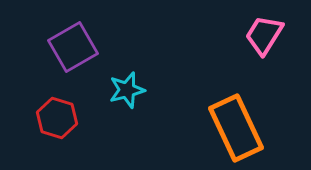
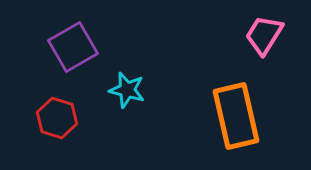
cyan star: rotated 30 degrees clockwise
orange rectangle: moved 12 px up; rotated 12 degrees clockwise
